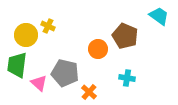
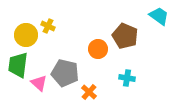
green trapezoid: moved 1 px right
